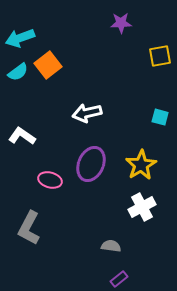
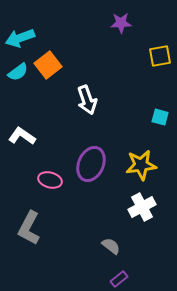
white arrow: moved 13 px up; rotated 96 degrees counterclockwise
yellow star: rotated 24 degrees clockwise
gray semicircle: rotated 30 degrees clockwise
